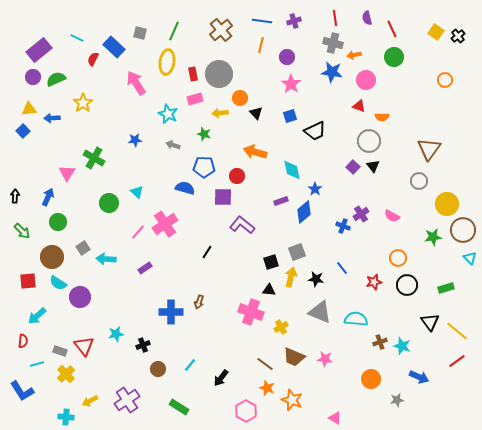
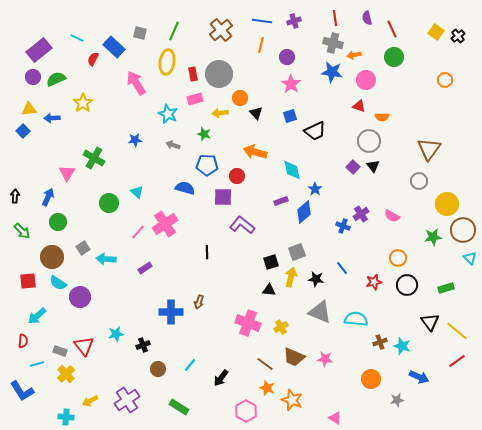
blue pentagon at (204, 167): moved 3 px right, 2 px up
black line at (207, 252): rotated 32 degrees counterclockwise
pink cross at (251, 312): moved 3 px left, 11 px down
